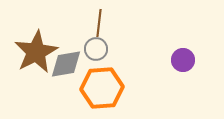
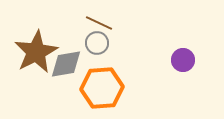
brown line: rotated 72 degrees counterclockwise
gray circle: moved 1 px right, 6 px up
